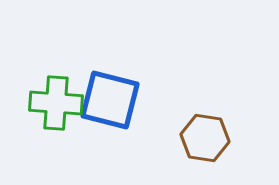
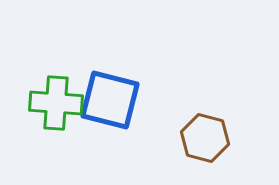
brown hexagon: rotated 6 degrees clockwise
